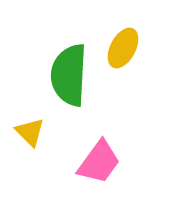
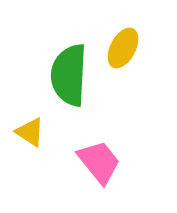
yellow triangle: rotated 12 degrees counterclockwise
pink trapezoid: rotated 75 degrees counterclockwise
